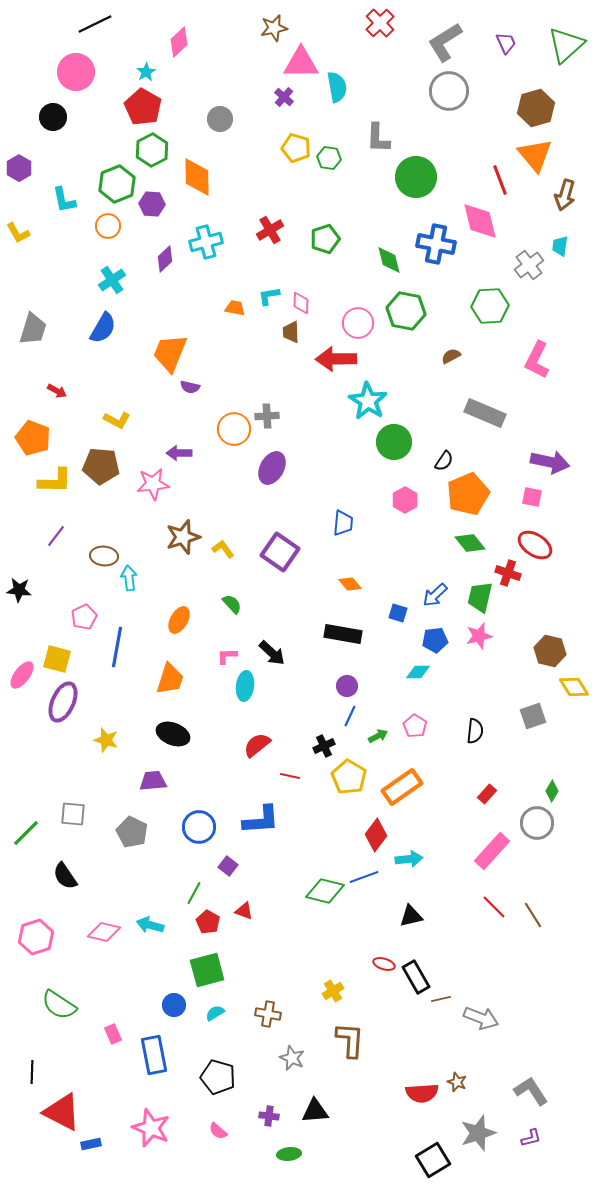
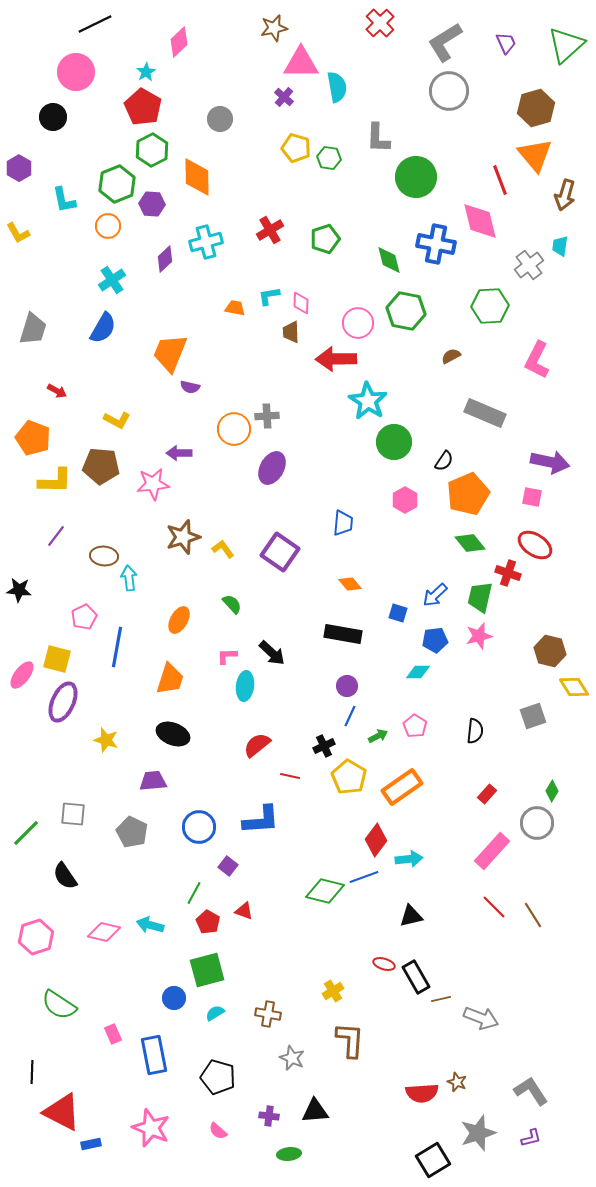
red diamond at (376, 835): moved 5 px down
blue circle at (174, 1005): moved 7 px up
